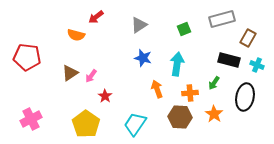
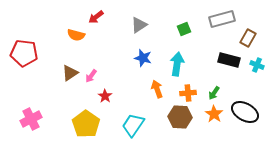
red pentagon: moved 3 px left, 4 px up
green arrow: moved 10 px down
orange cross: moved 2 px left
black ellipse: moved 15 px down; rotated 72 degrees counterclockwise
cyan trapezoid: moved 2 px left, 1 px down
